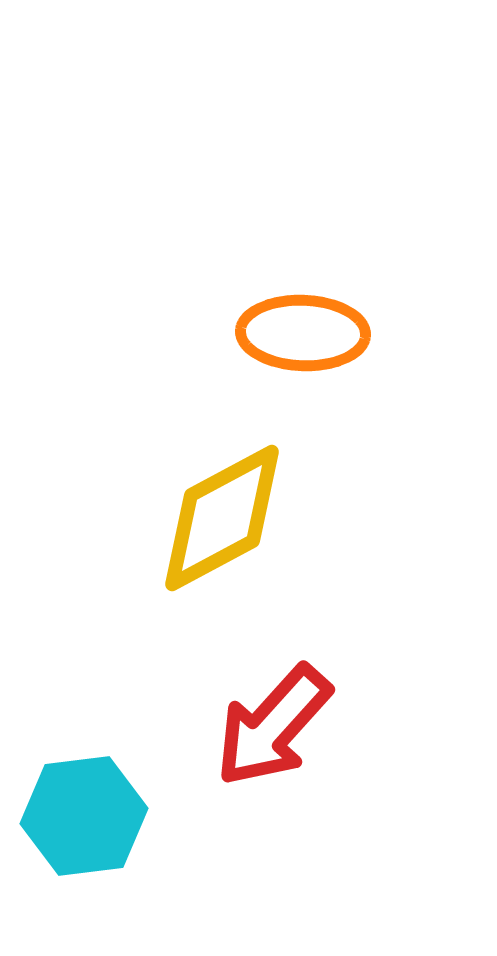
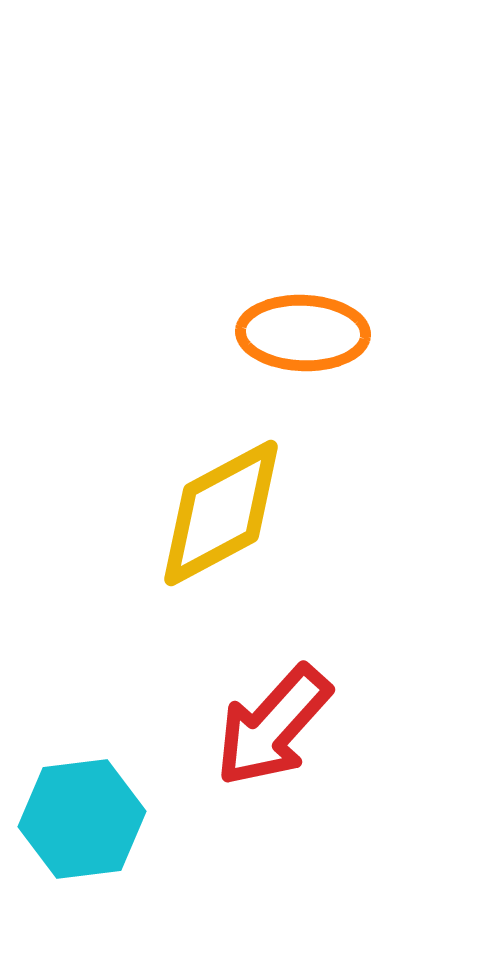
yellow diamond: moved 1 px left, 5 px up
cyan hexagon: moved 2 px left, 3 px down
